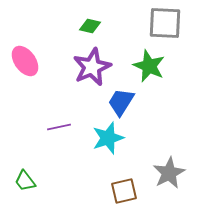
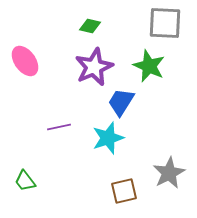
purple star: moved 2 px right
